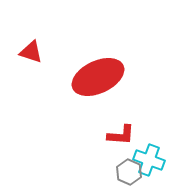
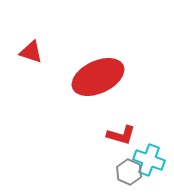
red L-shape: rotated 12 degrees clockwise
